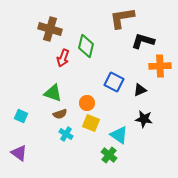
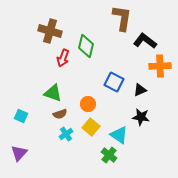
brown L-shape: rotated 108 degrees clockwise
brown cross: moved 2 px down
black L-shape: moved 2 px right; rotated 20 degrees clockwise
orange circle: moved 1 px right, 1 px down
black star: moved 3 px left, 2 px up
yellow square: moved 4 px down; rotated 18 degrees clockwise
cyan cross: rotated 24 degrees clockwise
purple triangle: rotated 36 degrees clockwise
